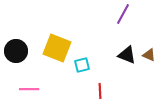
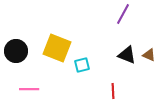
red line: moved 13 px right
